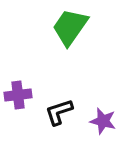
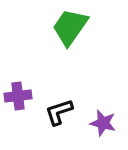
purple cross: moved 1 px down
purple star: moved 2 px down
